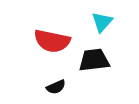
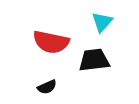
red semicircle: moved 1 px left, 1 px down
black semicircle: moved 9 px left
